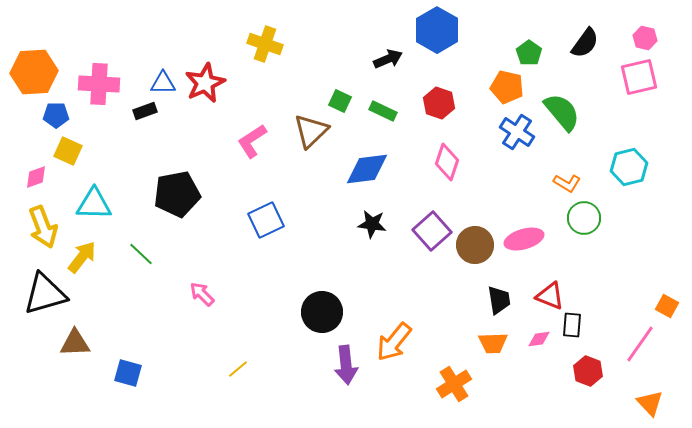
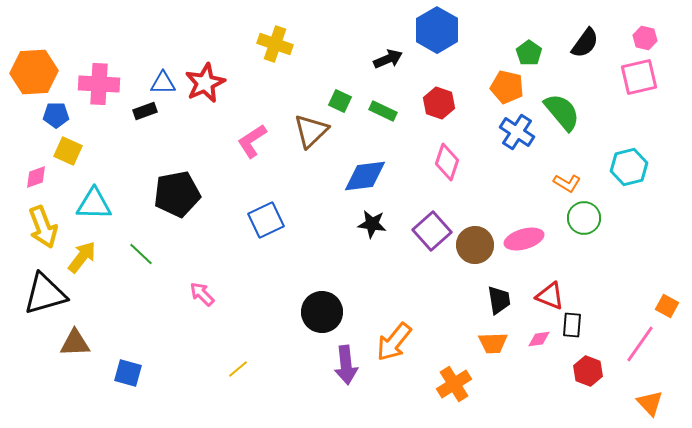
yellow cross at (265, 44): moved 10 px right
blue diamond at (367, 169): moved 2 px left, 7 px down
